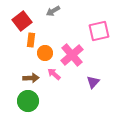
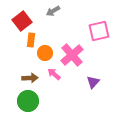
brown arrow: moved 1 px left
